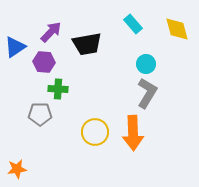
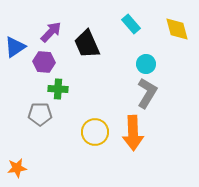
cyan rectangle: moved 2 px left
black trapezoid: rotated 76 degrees clockwise
orange star: moved 1 px up
